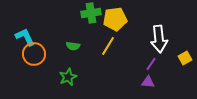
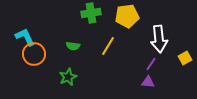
yellow pentagon: moved 12 px right, 3 px up
